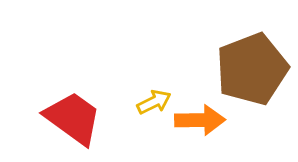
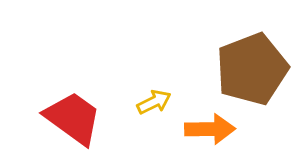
orange arrow: moved 10 px right, 9 px down
